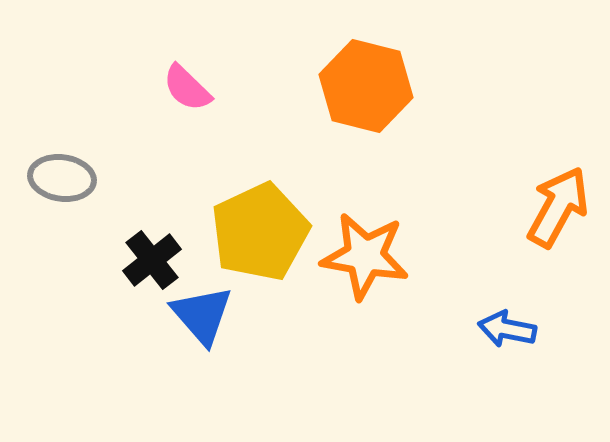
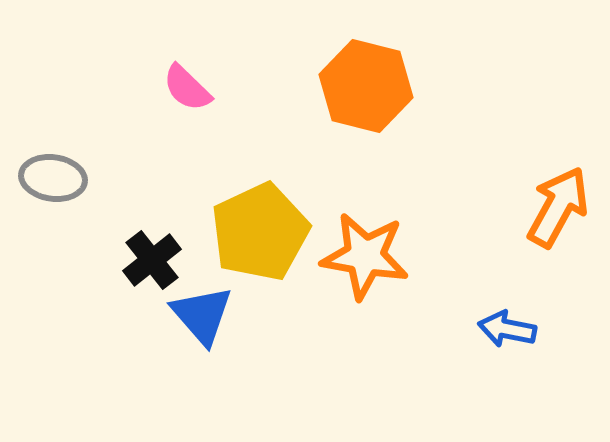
gray ellipse: moved 9 px left
